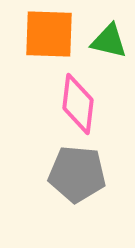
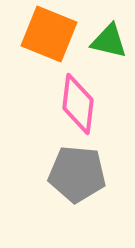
orange square: rotated 20 degrees clockwise
